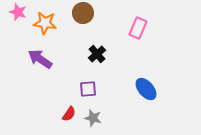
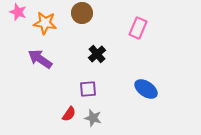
brown circle: moved 1 px left
blue ellipse: rotated 15 degrees counterclockwise
